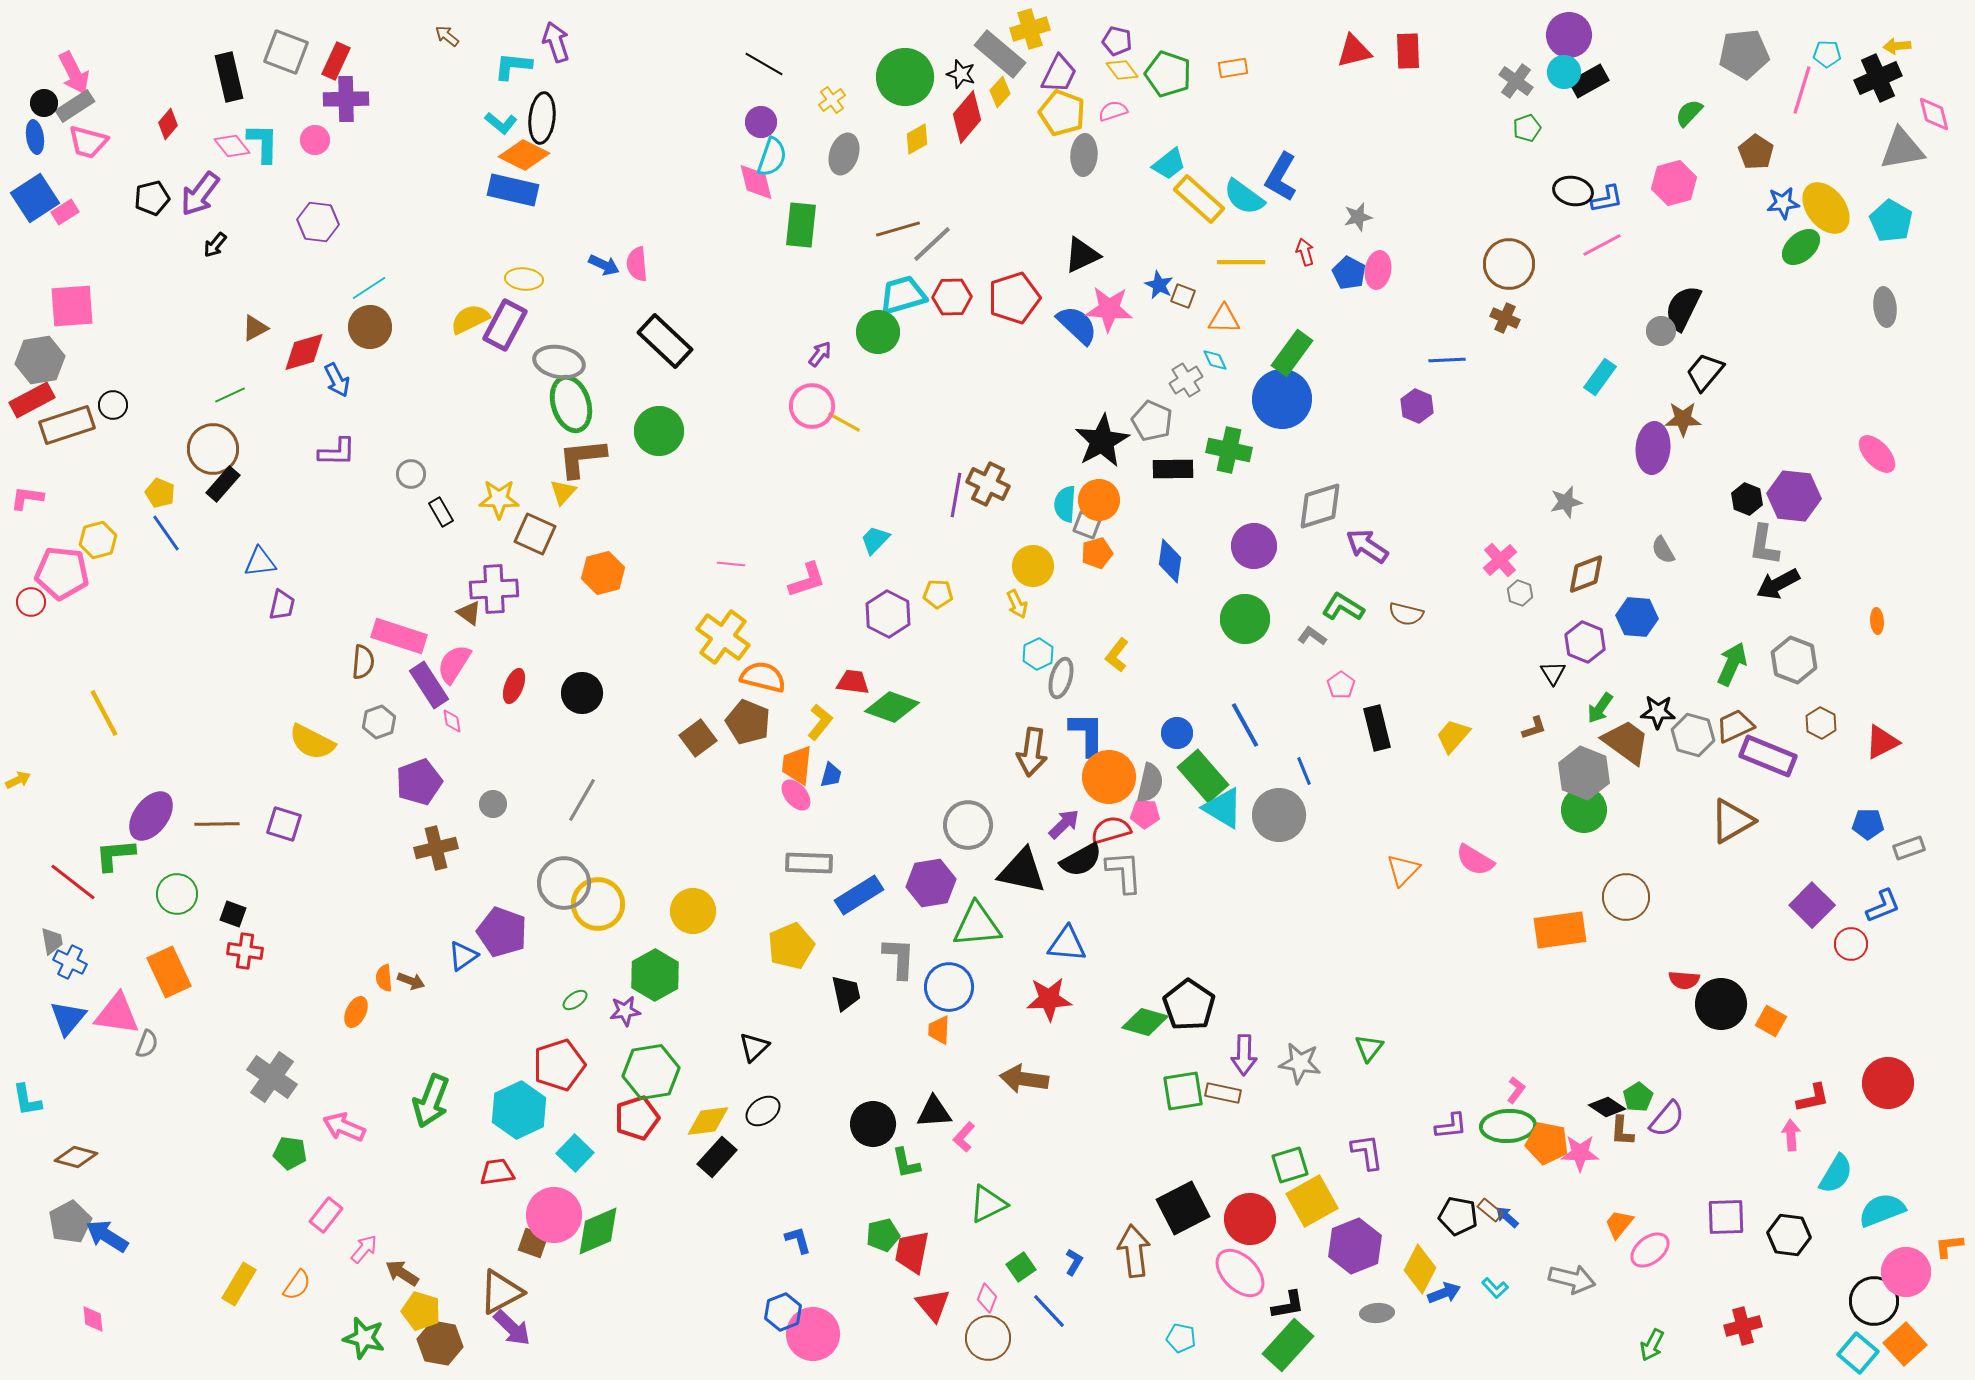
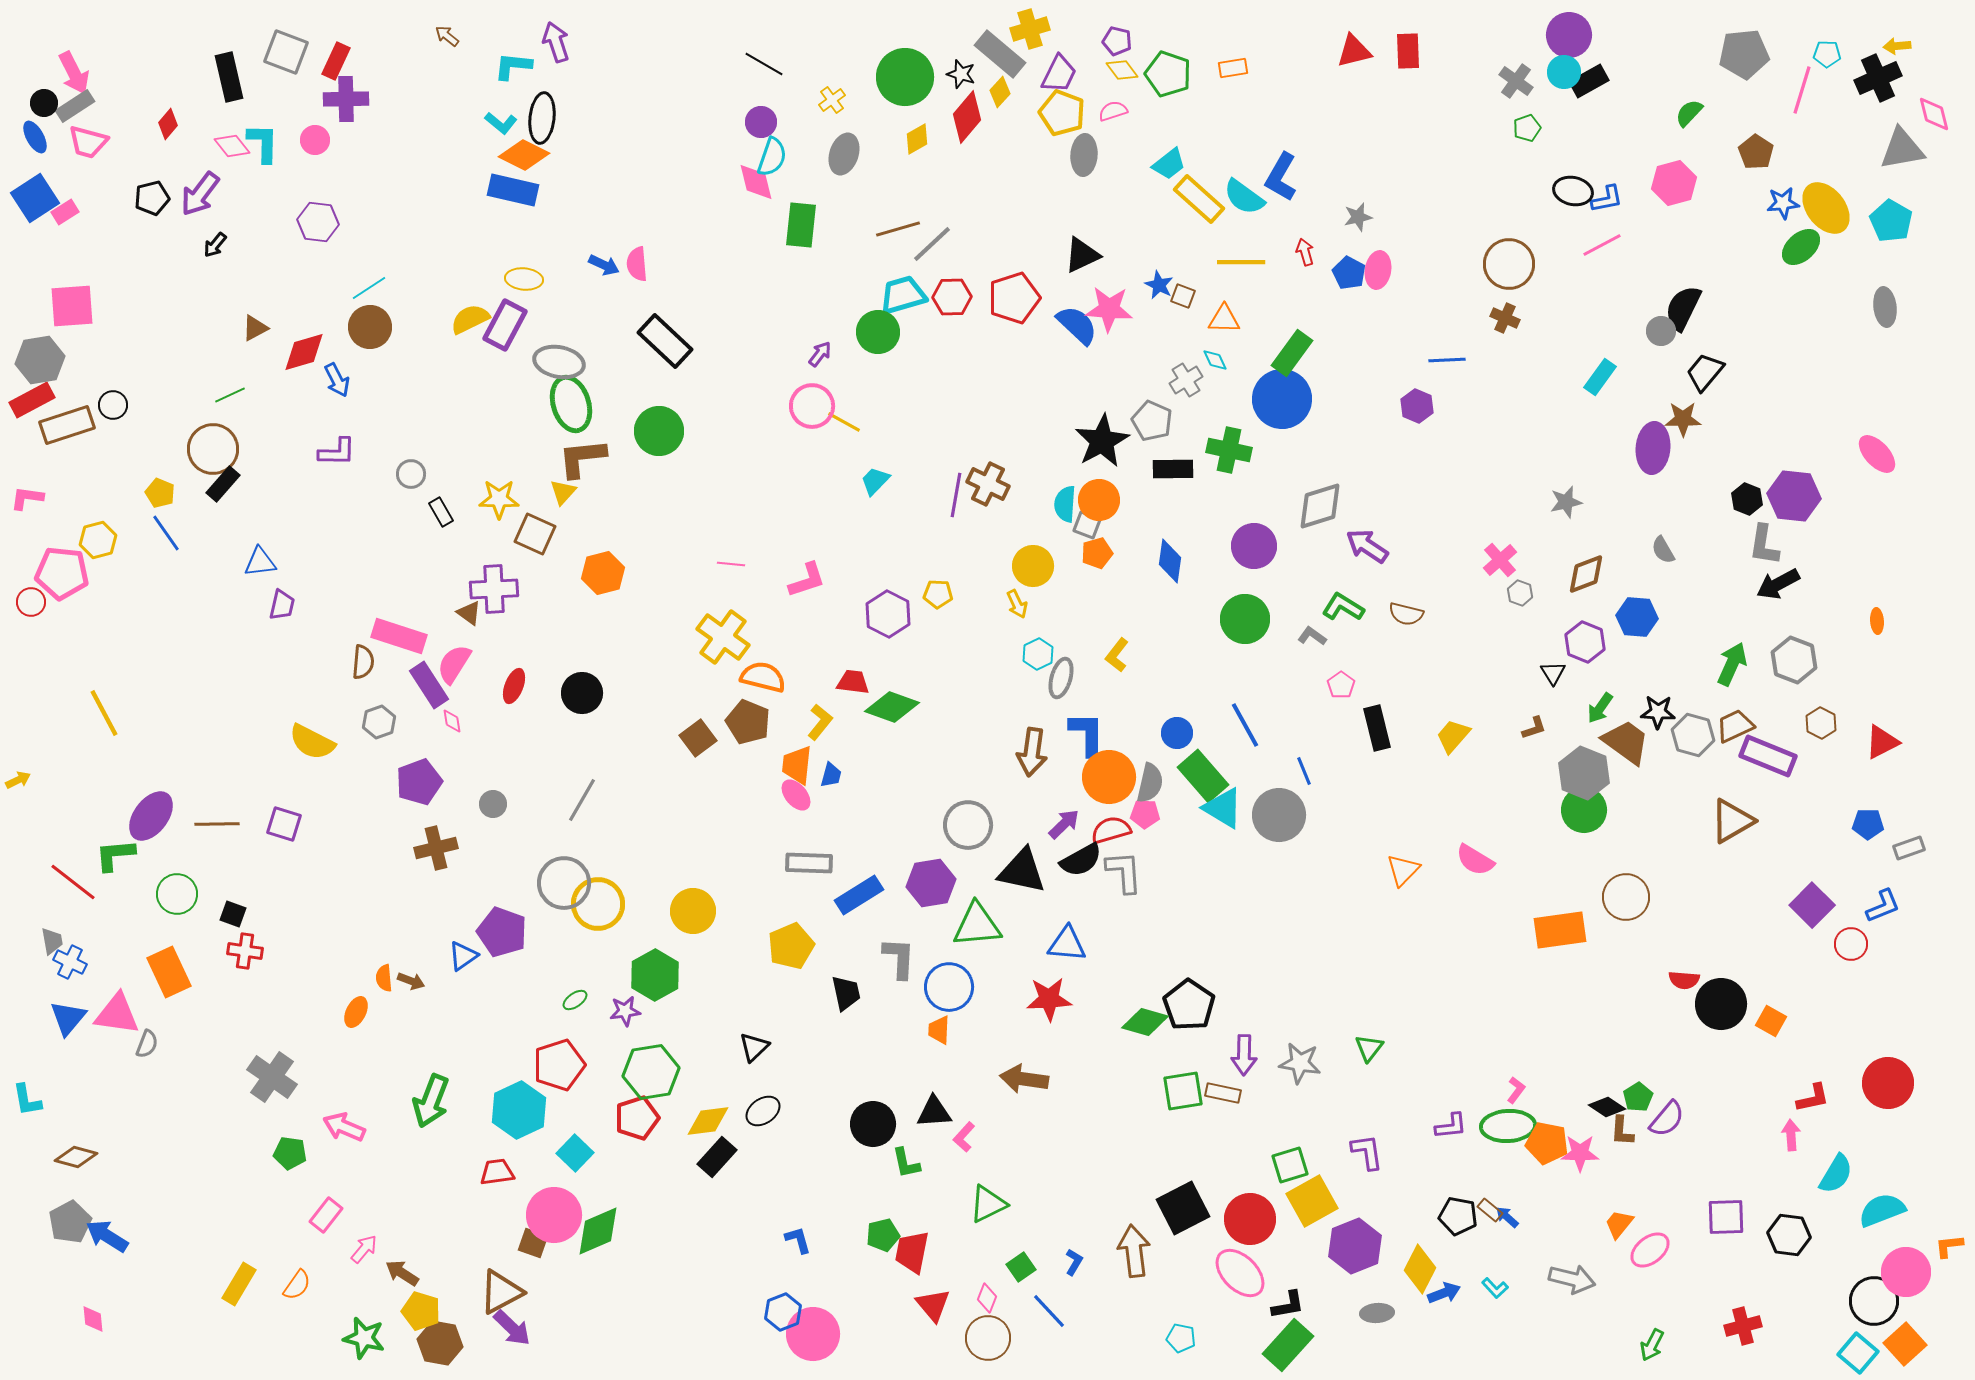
blue ellipse at (35, 137): rotated 20 degrees counterclockwise
cyan trapezoid at (875, 540): moved 59 px up
